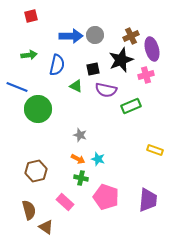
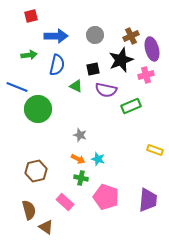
blue arrow: moved 15 px left
